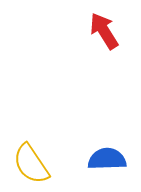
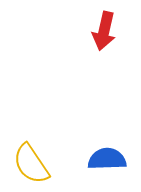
red arrow: rotated 135 degrees counterclockwise
